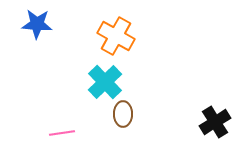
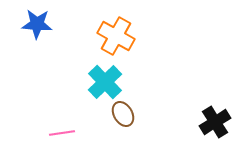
brown ellipse: rotated 30 degrees counterclockwise
